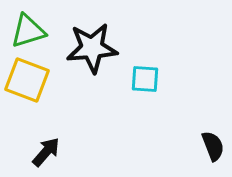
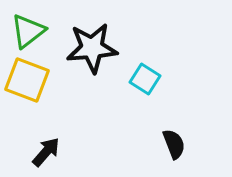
green triangle: rotated 21 degrees counterclockwise
cyan square: rotated 28 degrees clockwise
black semicircle: moved 39 px left, 2 px up
